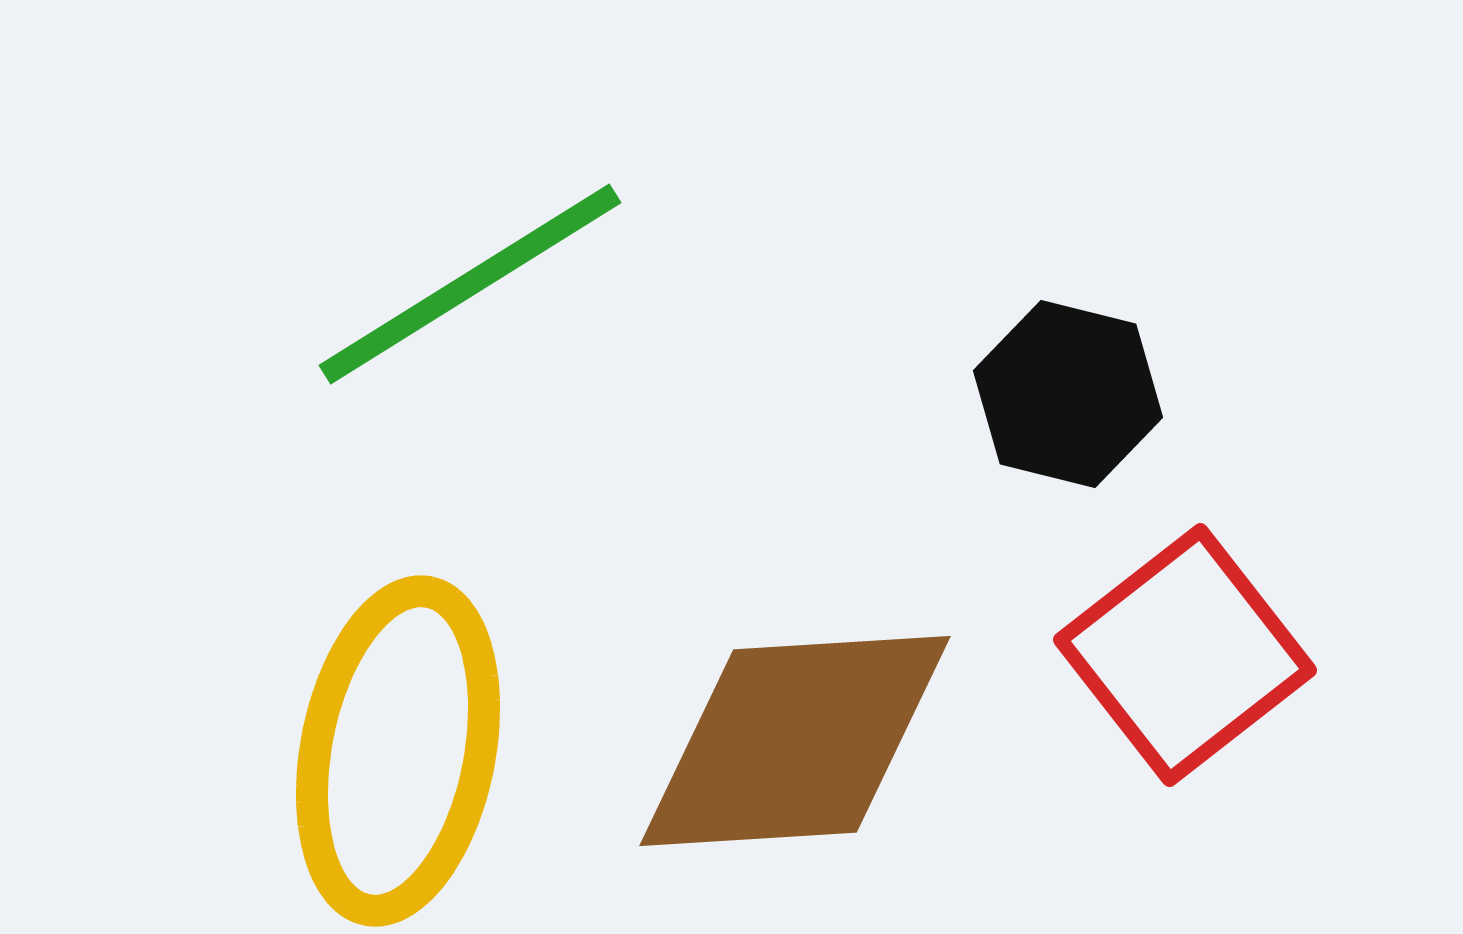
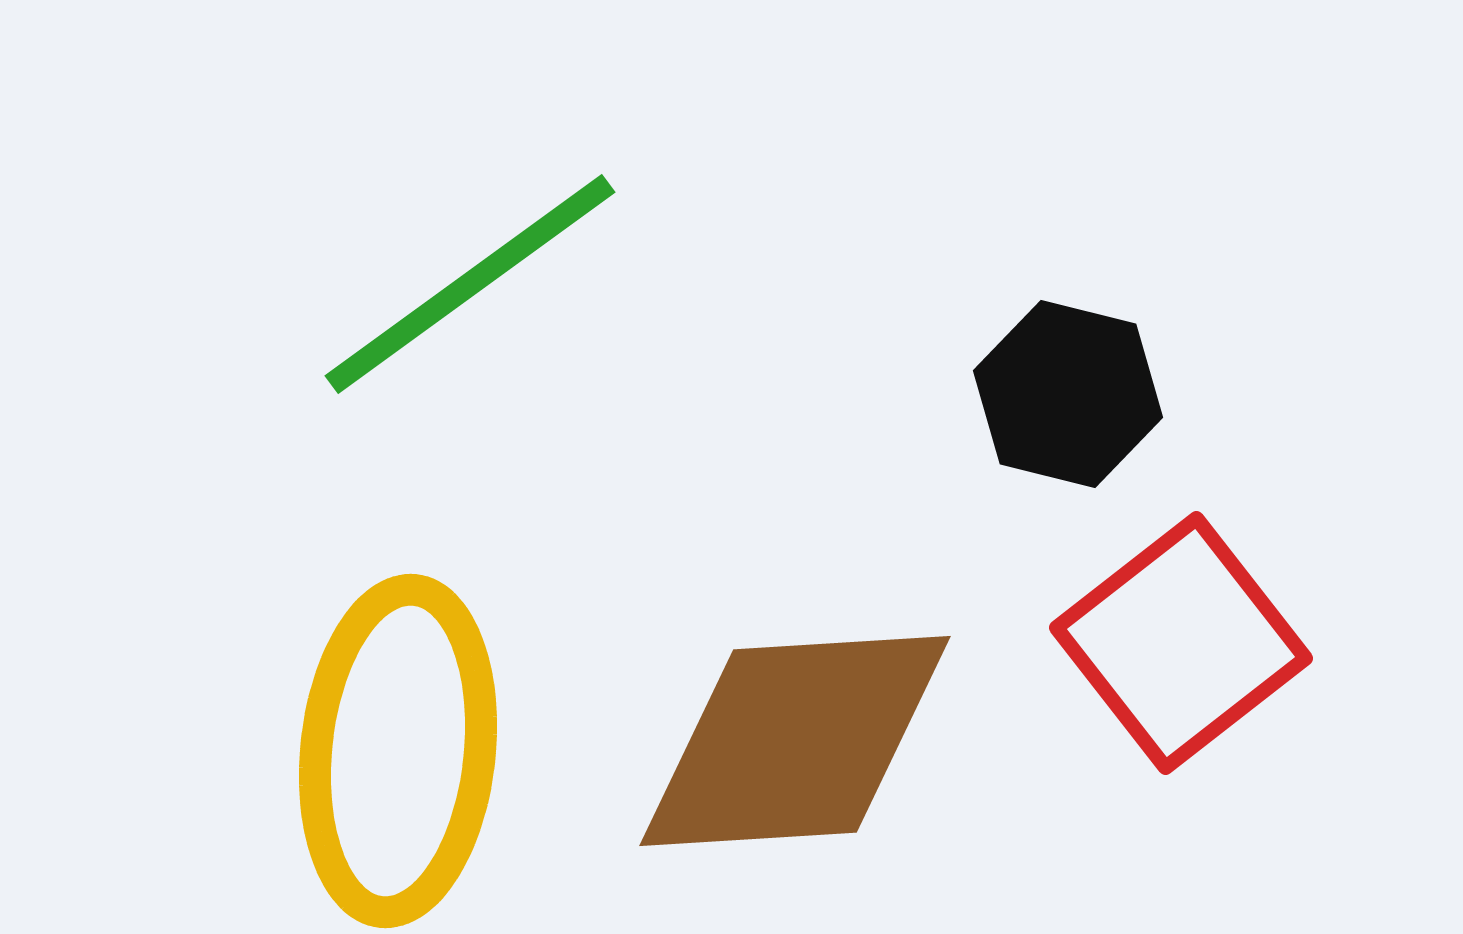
green line: rotated 4 degrees counterclockwise
red square: moved 4 px left, 12 px up
yellow ellipse: rotated 5 degrees counterclockwise
